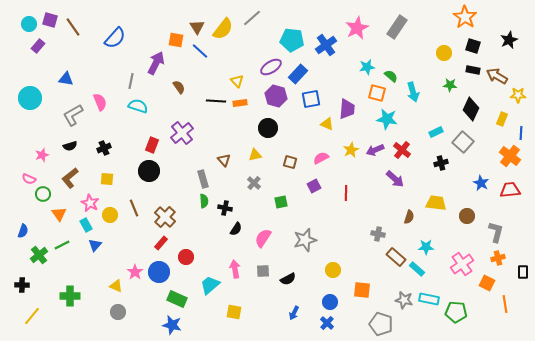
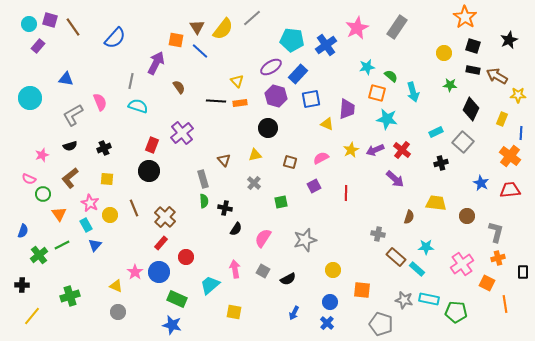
gray square at (263, 271): rotated 32 degrees clockwise
green cross at (70, 296): rotated 18 degrees counterclockwise
